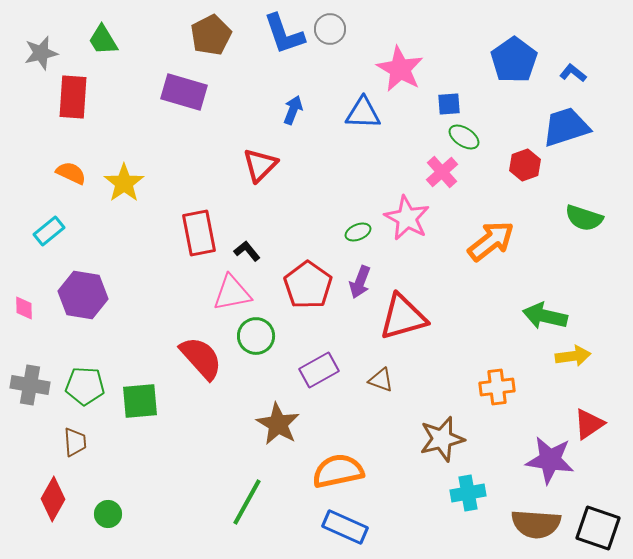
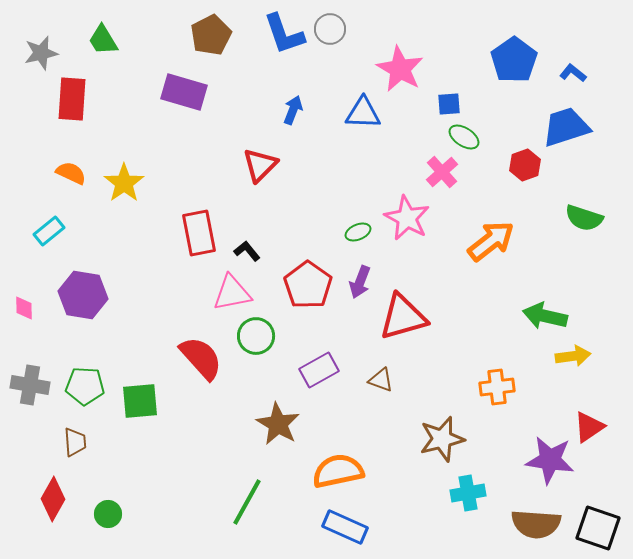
red rectangle at (73, 97): moved 1 px left, 2 px down
red triangle at (589, 424): moved 3 px down
